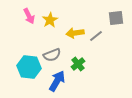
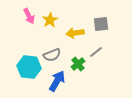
gray square: moved 15 px left, 6 px down
gray line: moved 16 px down
